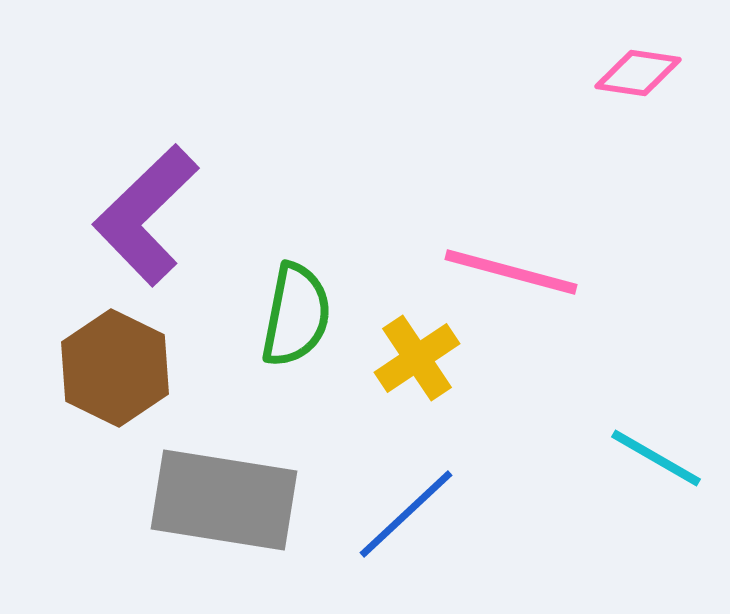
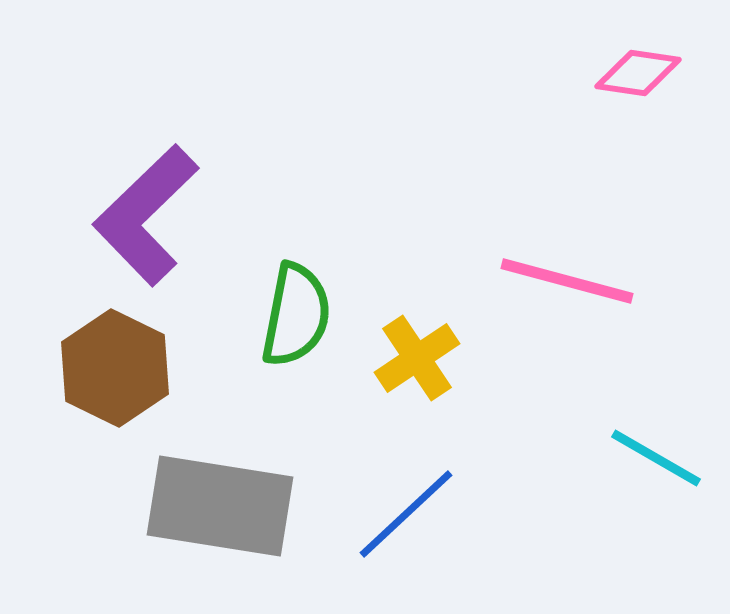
pink line: moved 56 px right, 9 px down
gray rectangle: moved 4 px left, 6 px down
